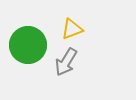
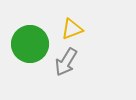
green circle: moved 2 px right, 1 px up
